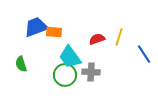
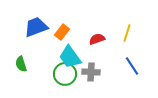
orange rectangle: moved 8 px right; rotated 56 degrees counterclockwise
yellow line: moved 8 px right, 4 px up
blue line: moved 12 px left, 12 px down
green circle: moved 1 px up
